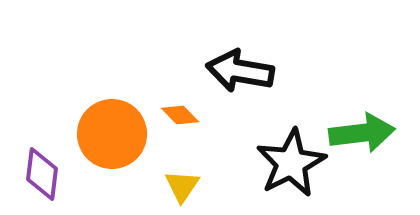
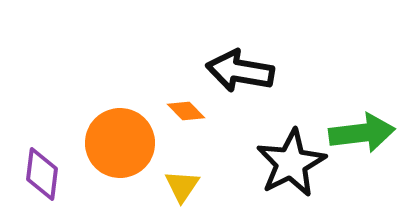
orange diamond: moved 6 px right, 4 px up
orange circle: moved 8 px right, 9 px down
